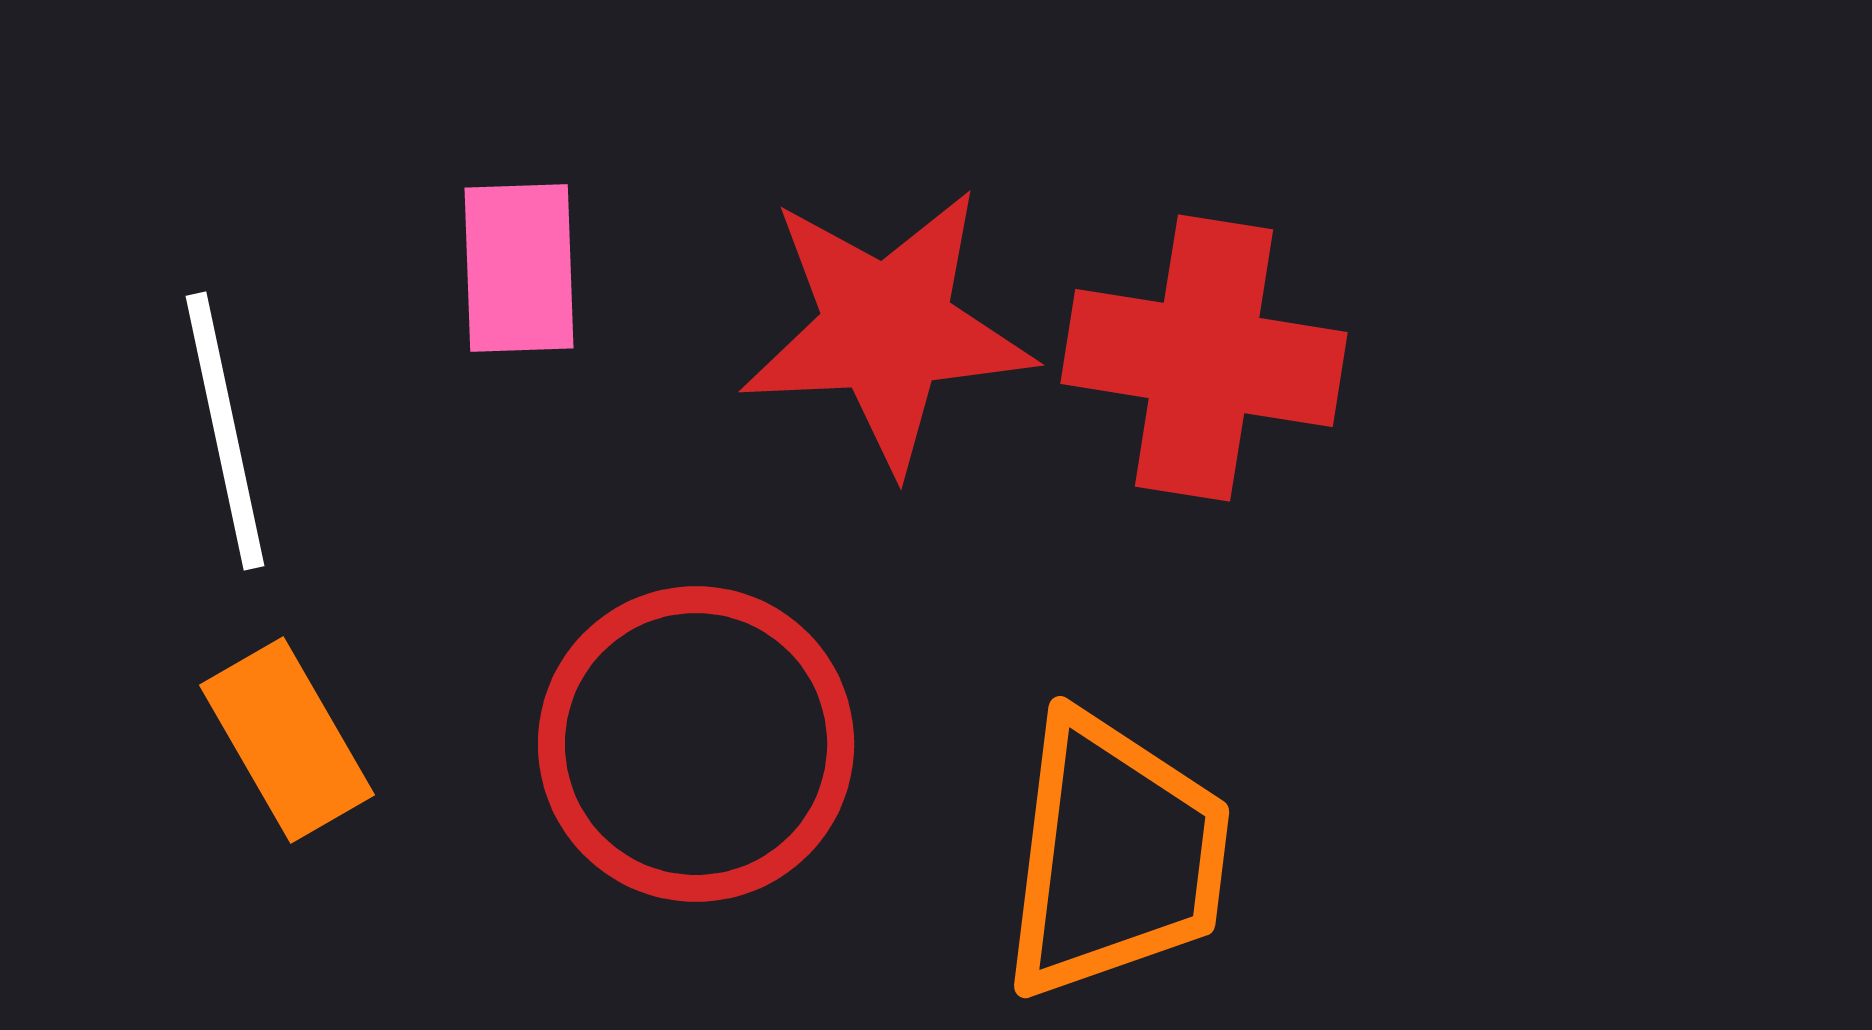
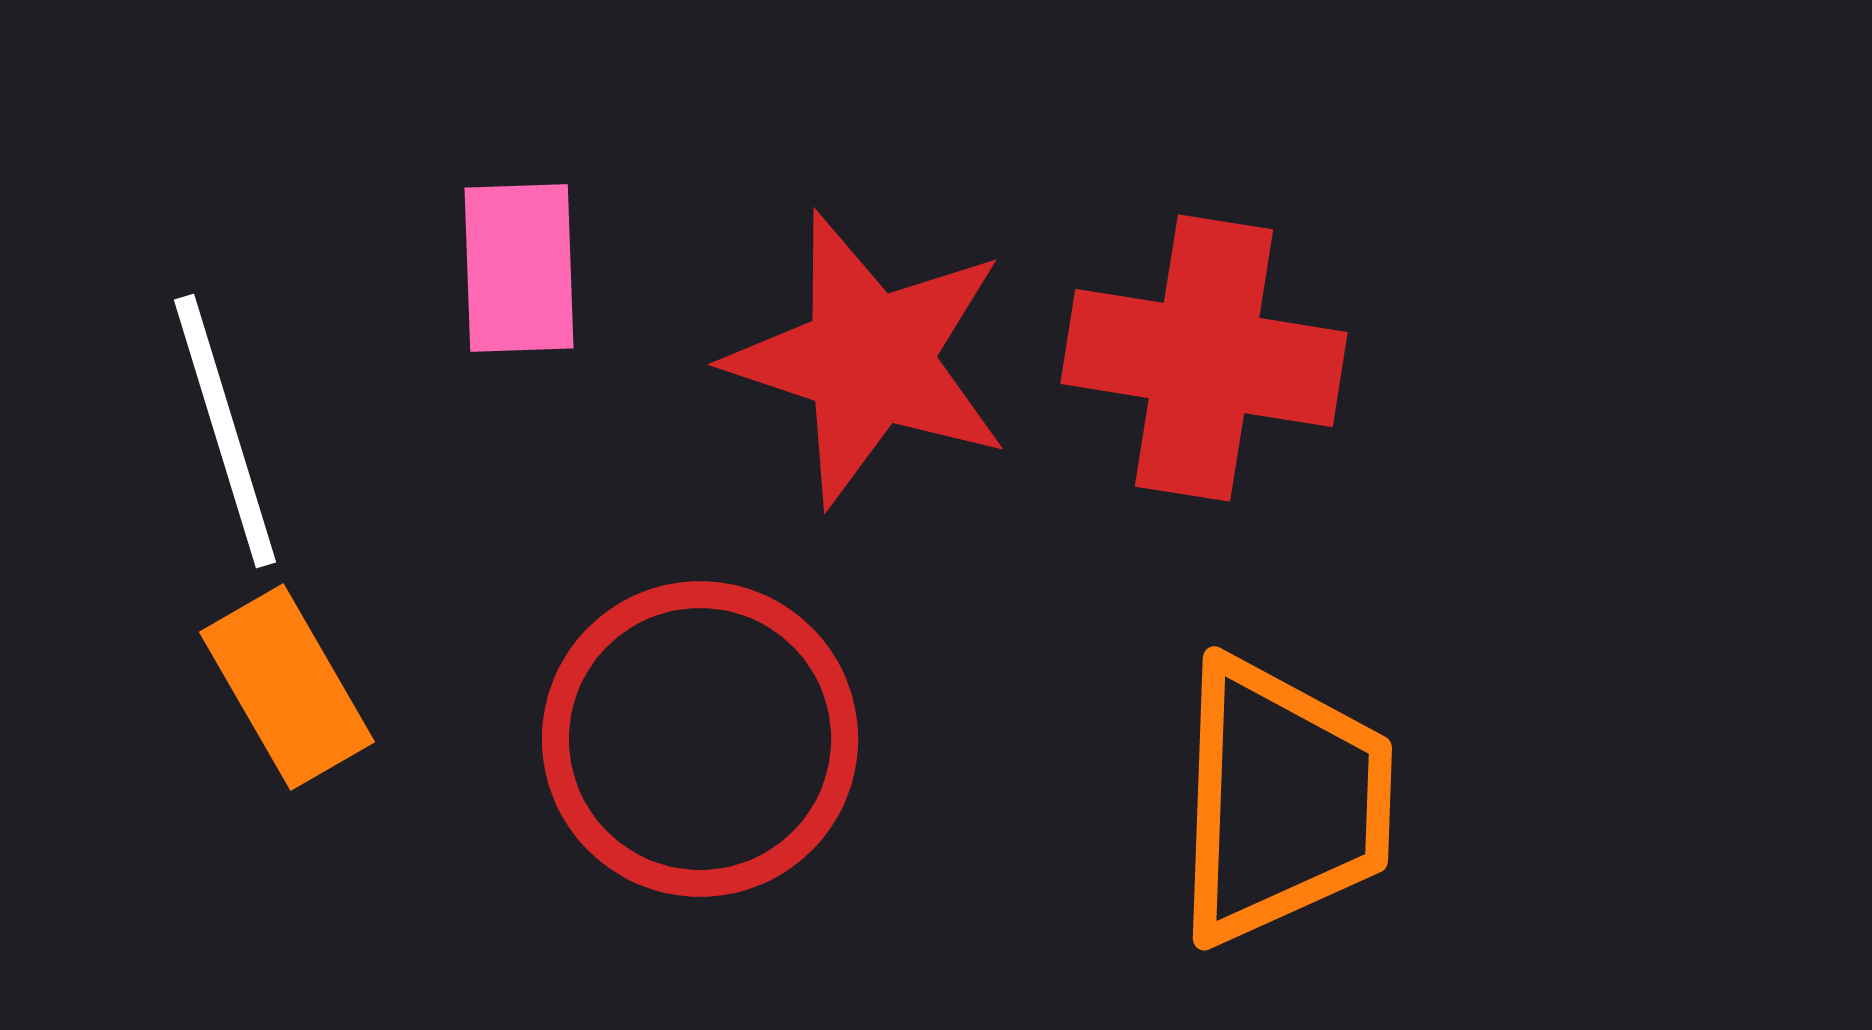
red star: moved 18 px left, 30 px down; rotated 21 degrees clockwise
white line: rotated 5 degrees counterclockwise
orange rectangle: moved 53 px up
red circle: moved 4 px right, 5 px up
orange trapezoid: moved 167 px right, 55 px up; rotated 5 degrees counterclockwise
